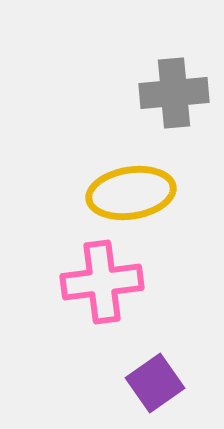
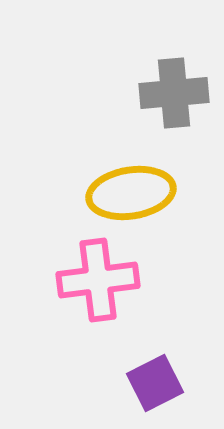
pink cross: moved 4 px left, 2 px up
purple square: rotated 8 degrees clockwise
